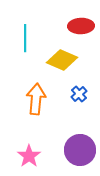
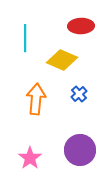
pink star: moved 1 px right, 2 px down
